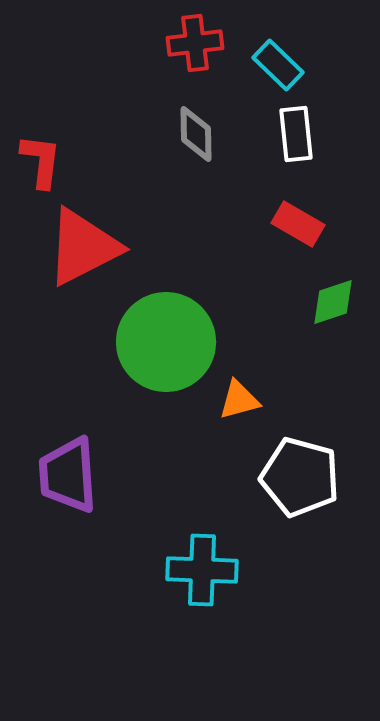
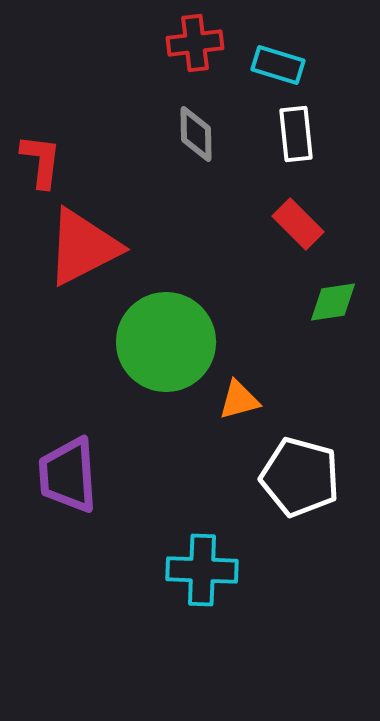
cyan rectangle: rotated 27 degrees counterclockwise
red rectangle: rotated 15 degrees clockwise
green diamond: rotated 10 degrees clockwise
